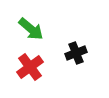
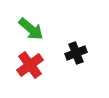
red cross: moved 2 px up
